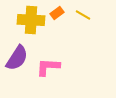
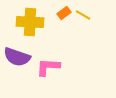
orange rectangle: moved 7 px right
yellow cross: moved 1 px left, 2 px down
purple semicircle: moved 1 px up; rotated 76 degrees clockwise
